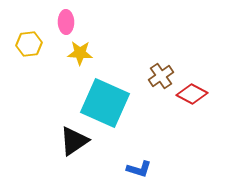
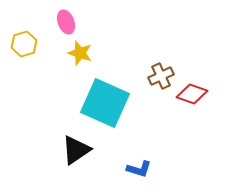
pink ellipse: rotated 20 degrees counterclockwise
yellow hexagon: moved 5 px left; rotated 10 degrees counterclockwise
yellow star: rotated 15 degrees clockwise
brown cross: rotated 10 degrees clockwise
red diamond: rotated 8 degrees counterclockwise
black triangle: moved 2 px right, 9 px down
